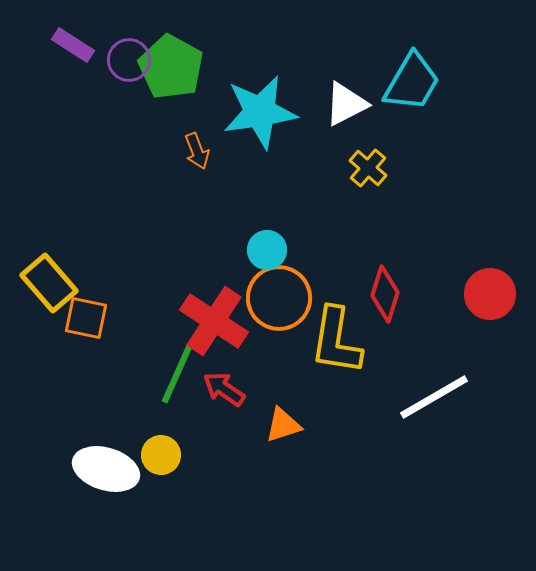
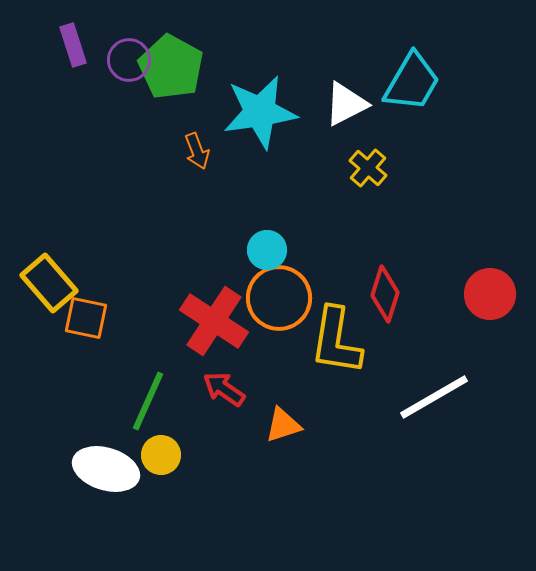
purple rectangle: rotated 39 degrees clockwise
green line: moved 29 px left, 27 px down
